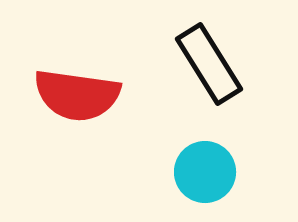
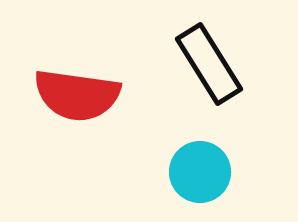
cyan circle: moved 5 px left
